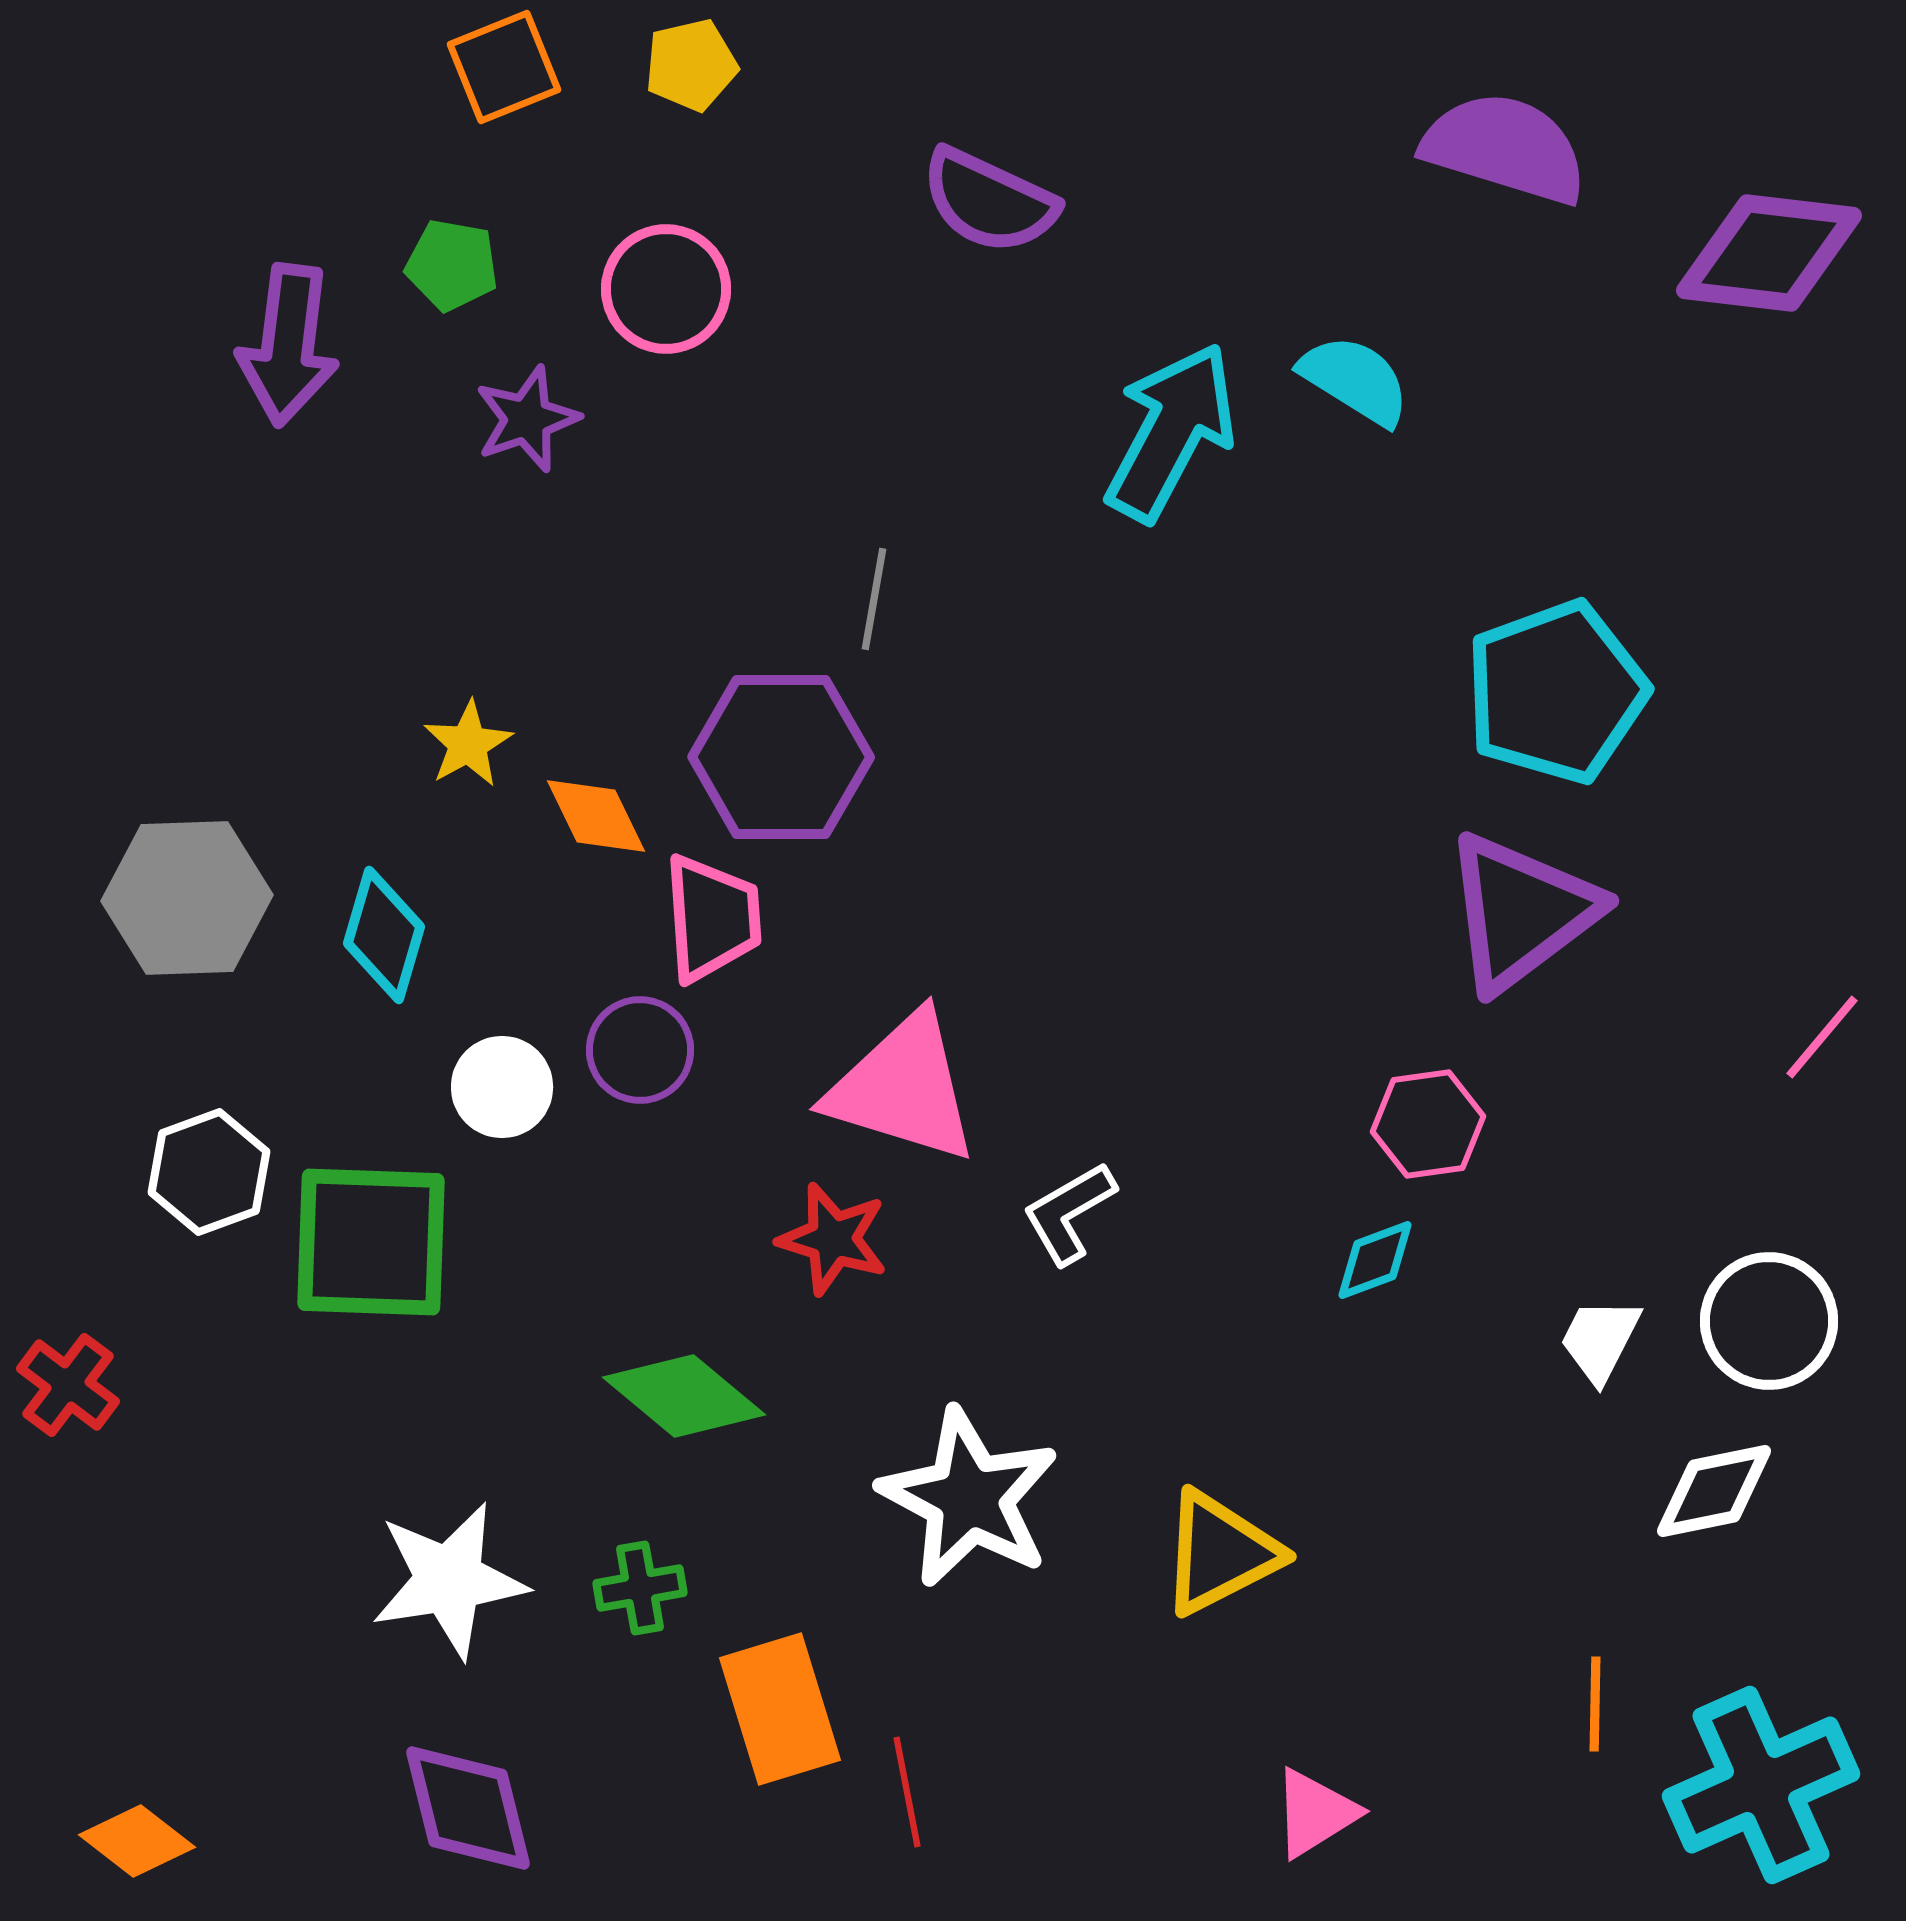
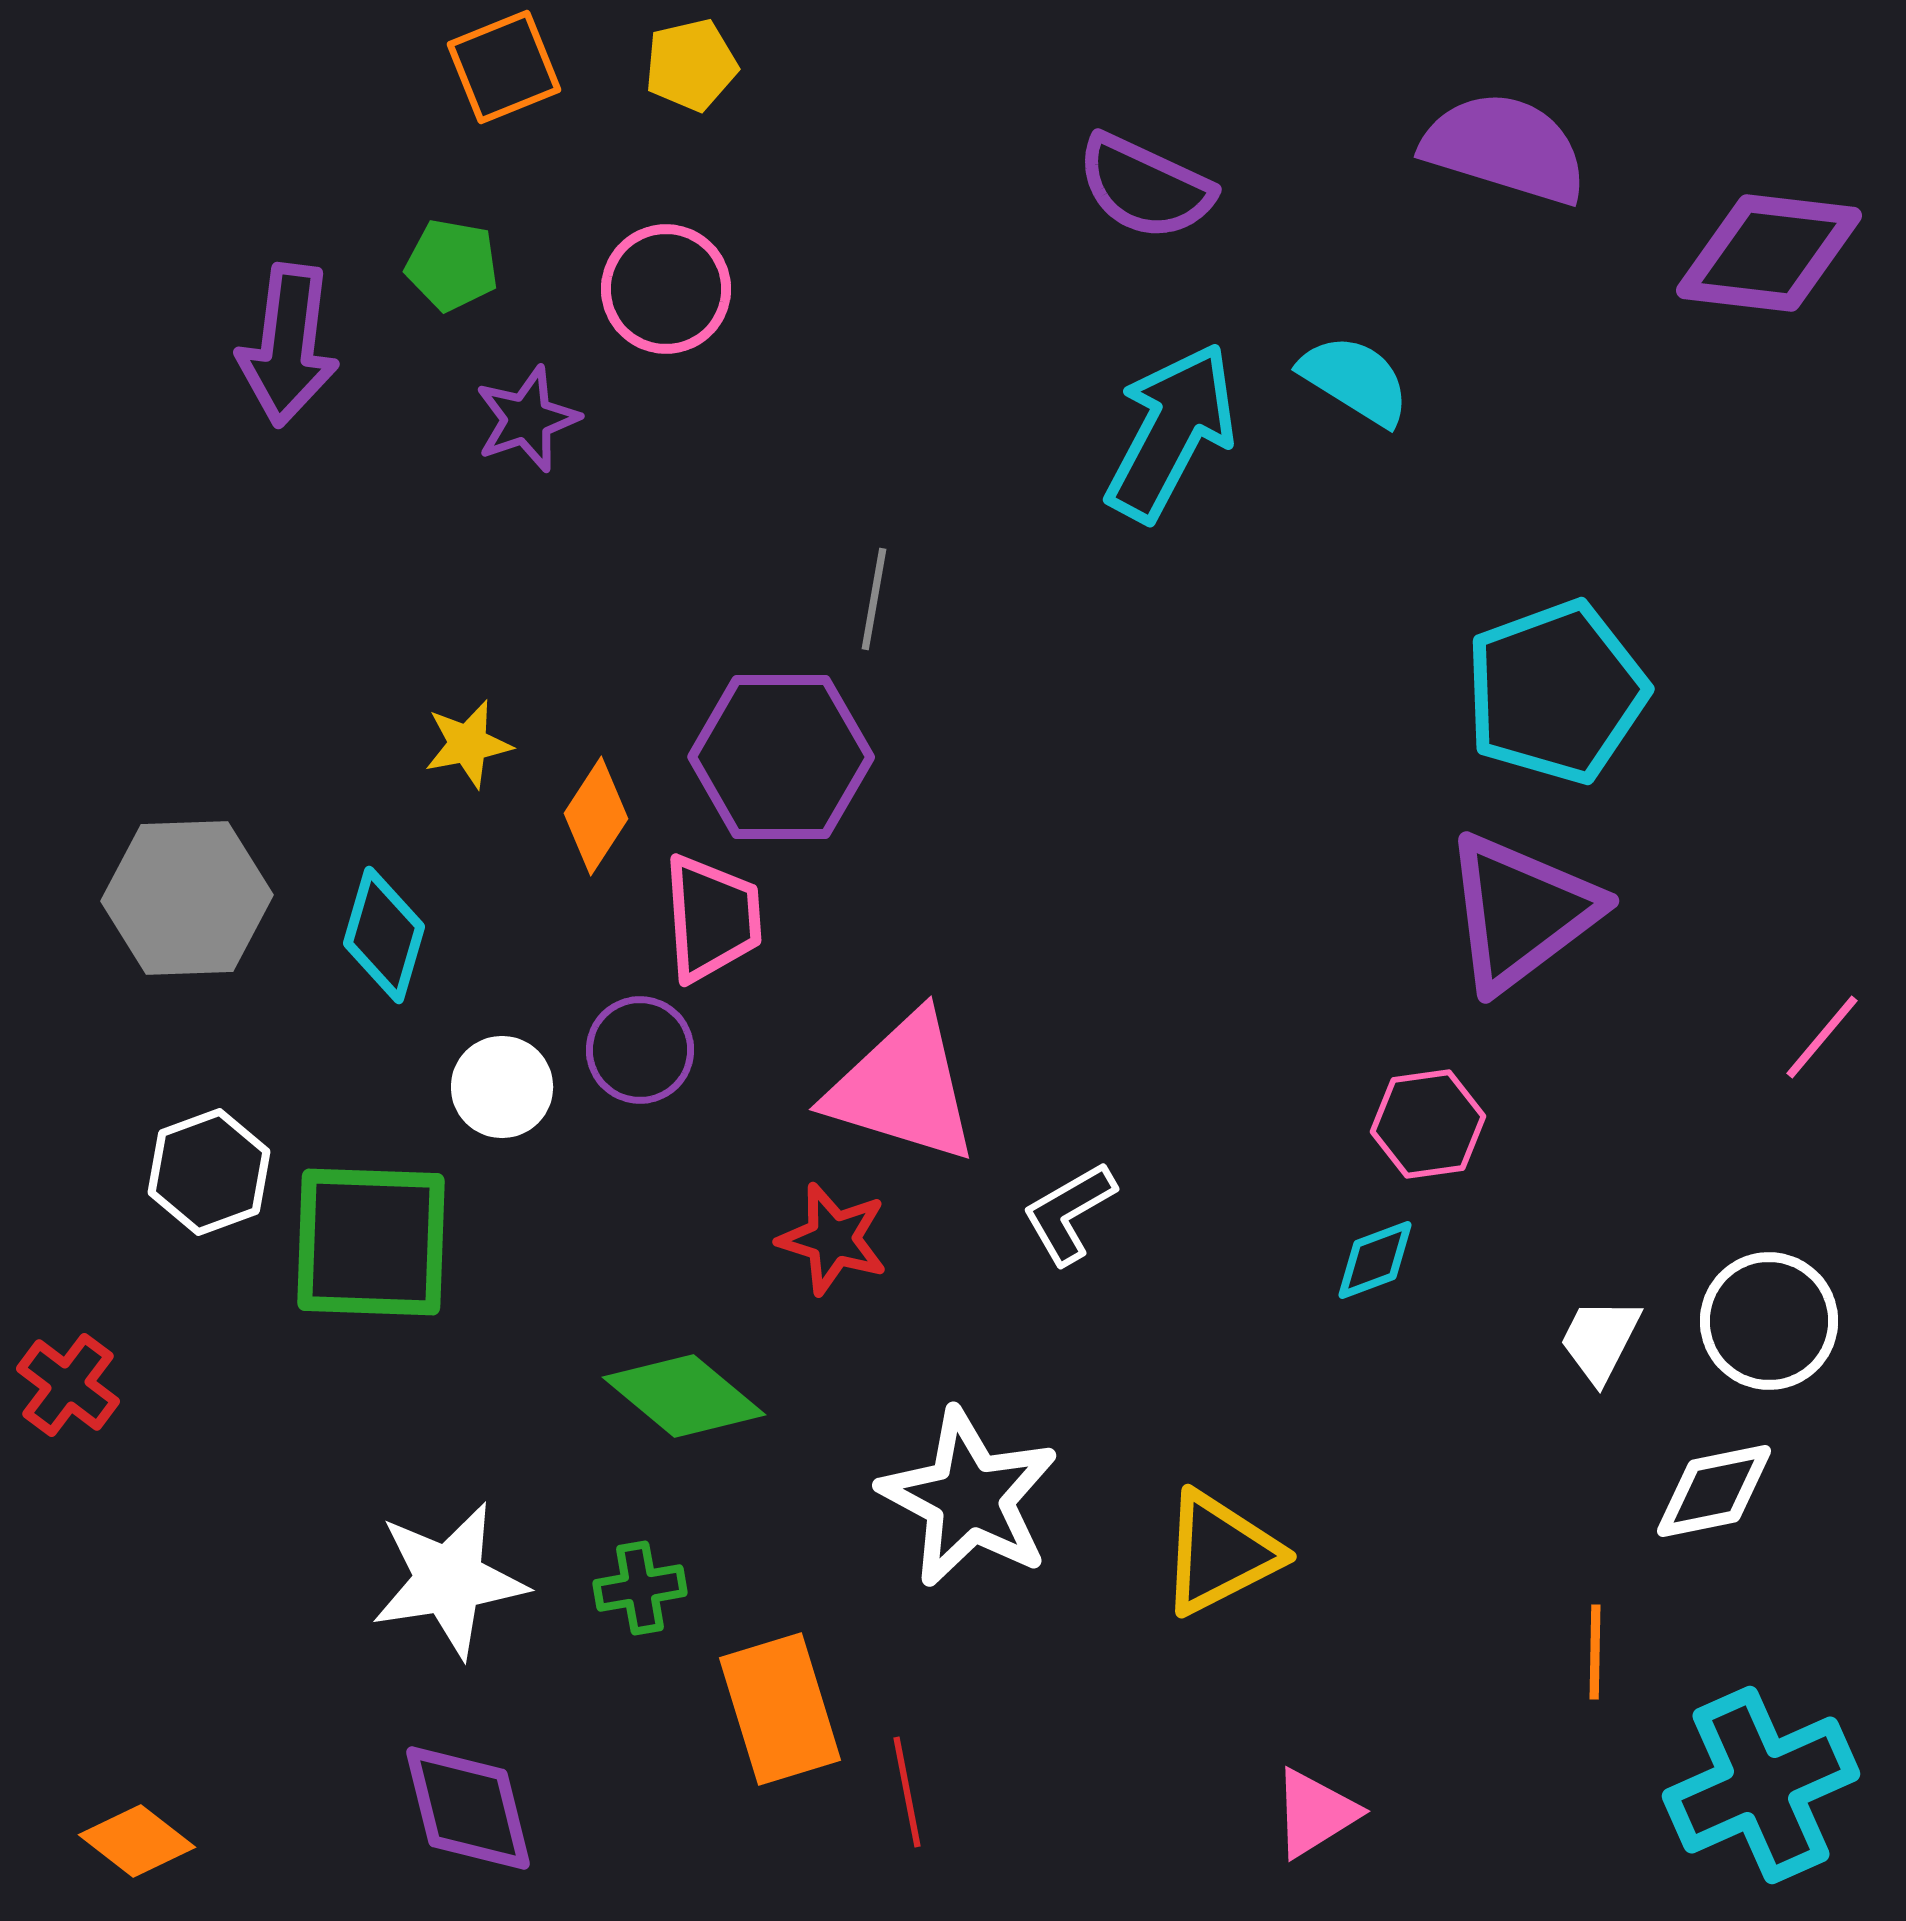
purple semicircle at (989, 201): moved 156 px right, 14 px up
yellow star at (468, 744): rotated 18 degrees clockwise
orange diamond at (596, 816): rotated 59 degrees clockwise
orange line at (1595, 1704): moved 52 px up
